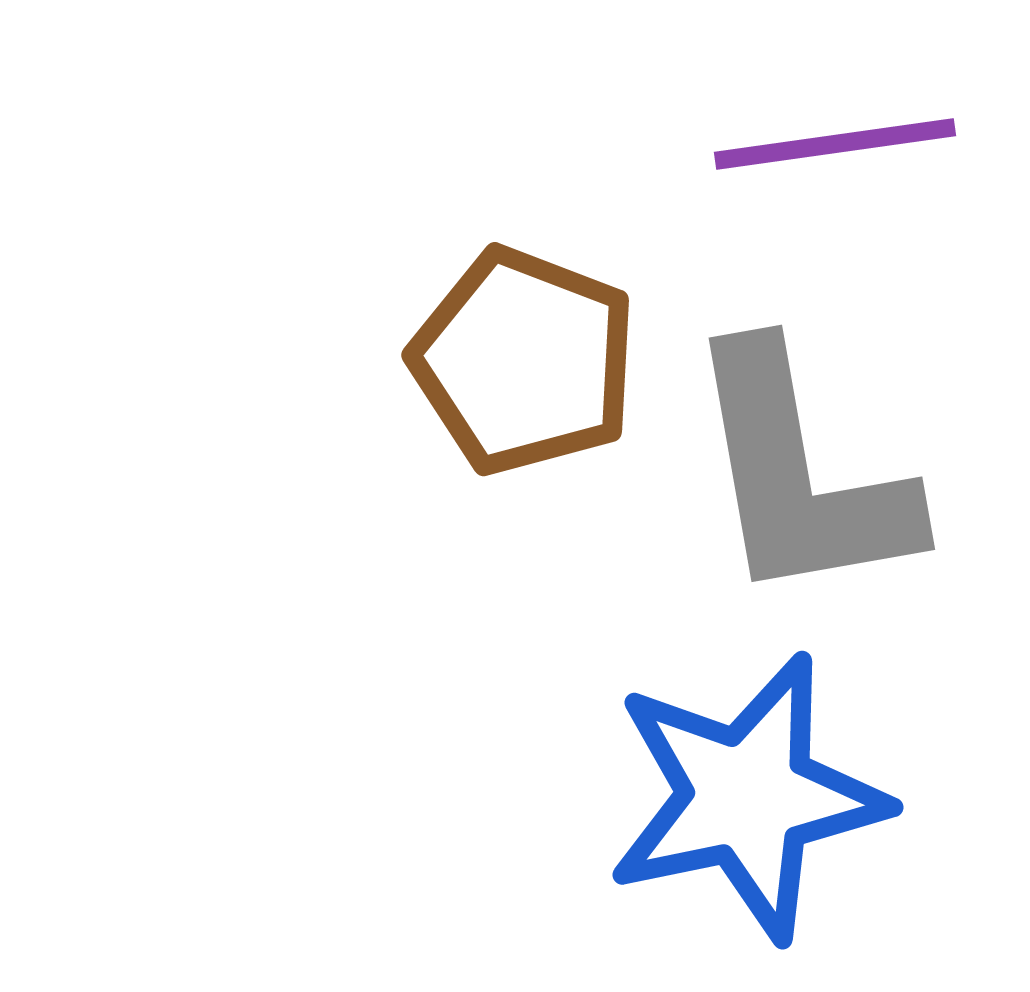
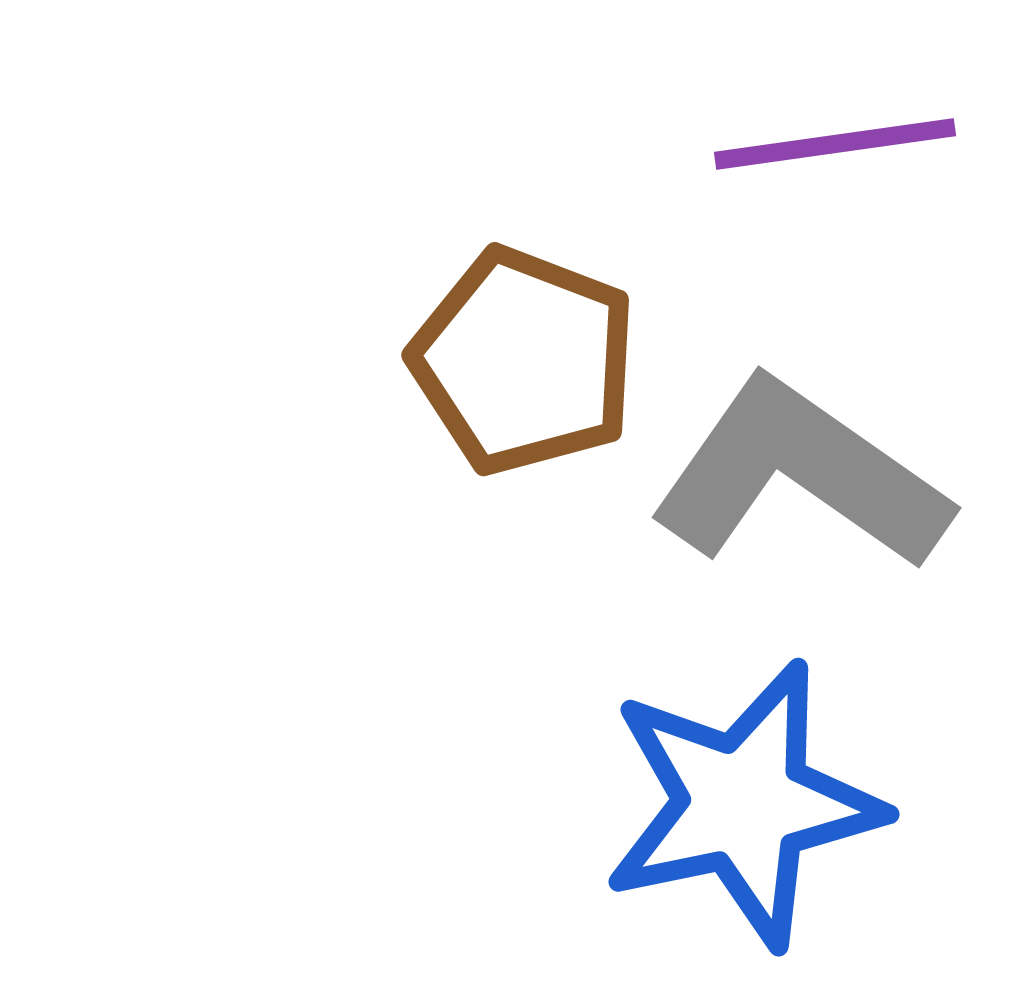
gray L-shape: rotated 135 degrees clockwise
blue star: moved 4 px left, 7 px down
